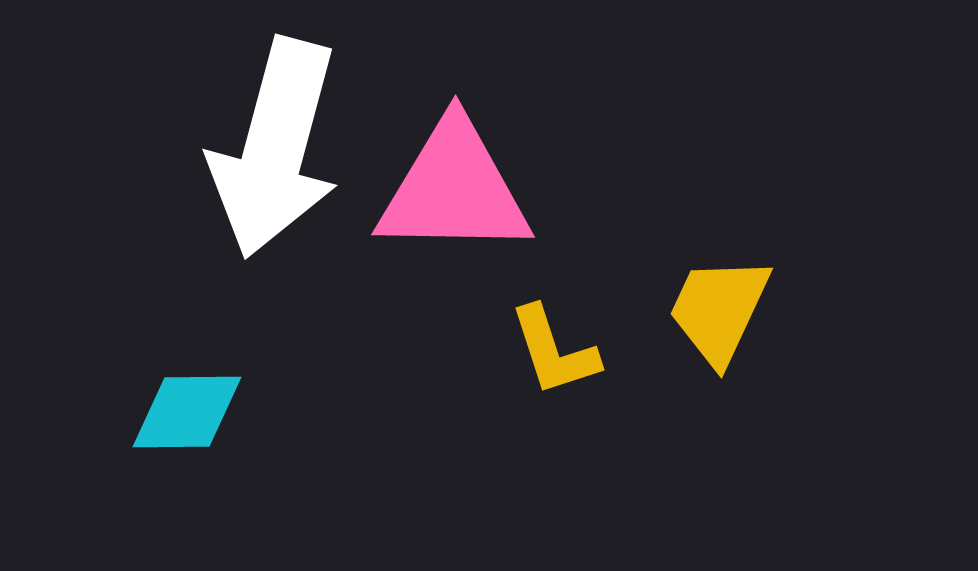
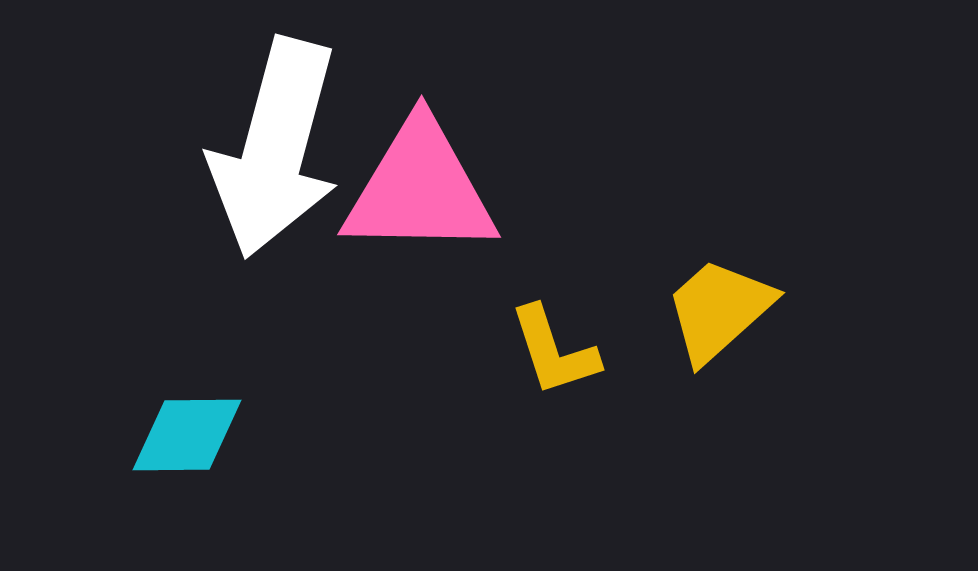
pink triangle: moved 34 px left
yellow trapezoid: rotated 23 degrees clockwise
cyan diamond: moved 23 px down
